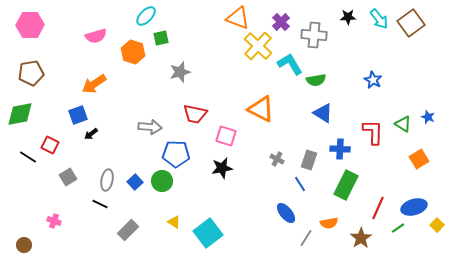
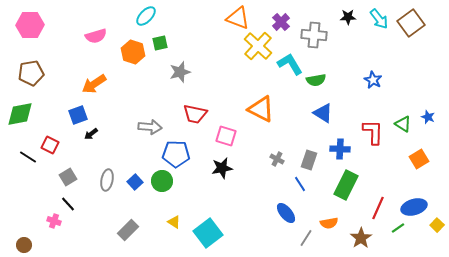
green square at (161, 38): moved 1 px left, 5 px down
black line at (100, 204): moved 32 px left; rotated 21 degrees clockwise
